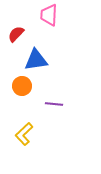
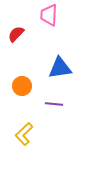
blue triangle: moved 24 px right, 8 px down
